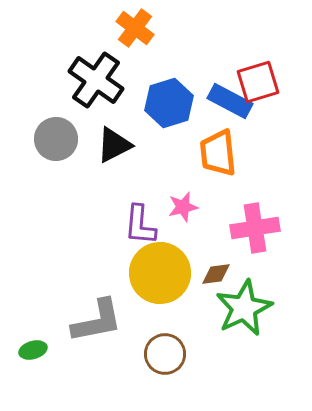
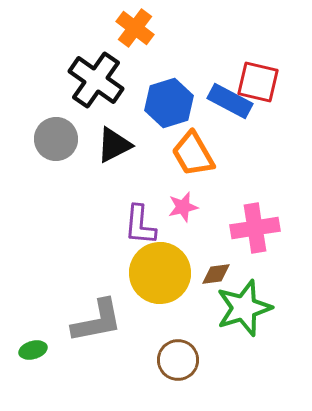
red square: rotated 30 degrees clockwise
orange trapezoid: moved 25 px left, 1 px down; rotated 24 degrees counterclockwise
green star: rotated 8 degrees clockwise
brown circle: moved 13 px right, 6 px down
